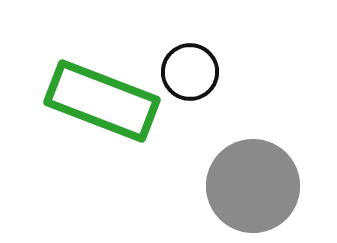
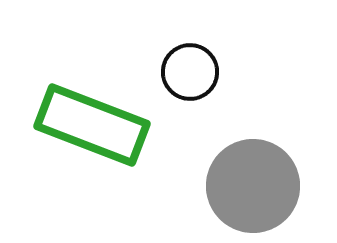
green rectangle: moved 10 px left, 24 px down
